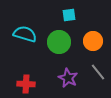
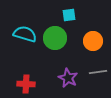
green circle: moved 4 px left, 4 px up
gray line: rotated 60 degrees counterclockwise
